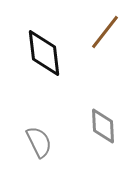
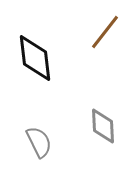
black diamond: moved 9 px left, 5 px down
